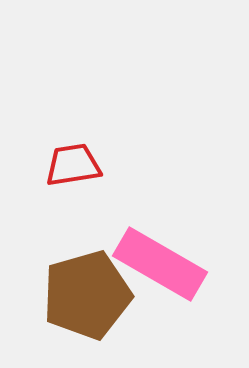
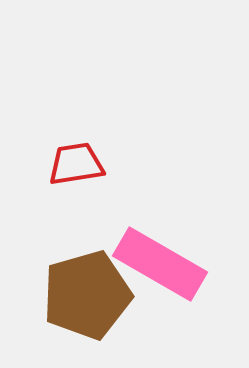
red trapezoid: moved 3 px right, 1 px up
